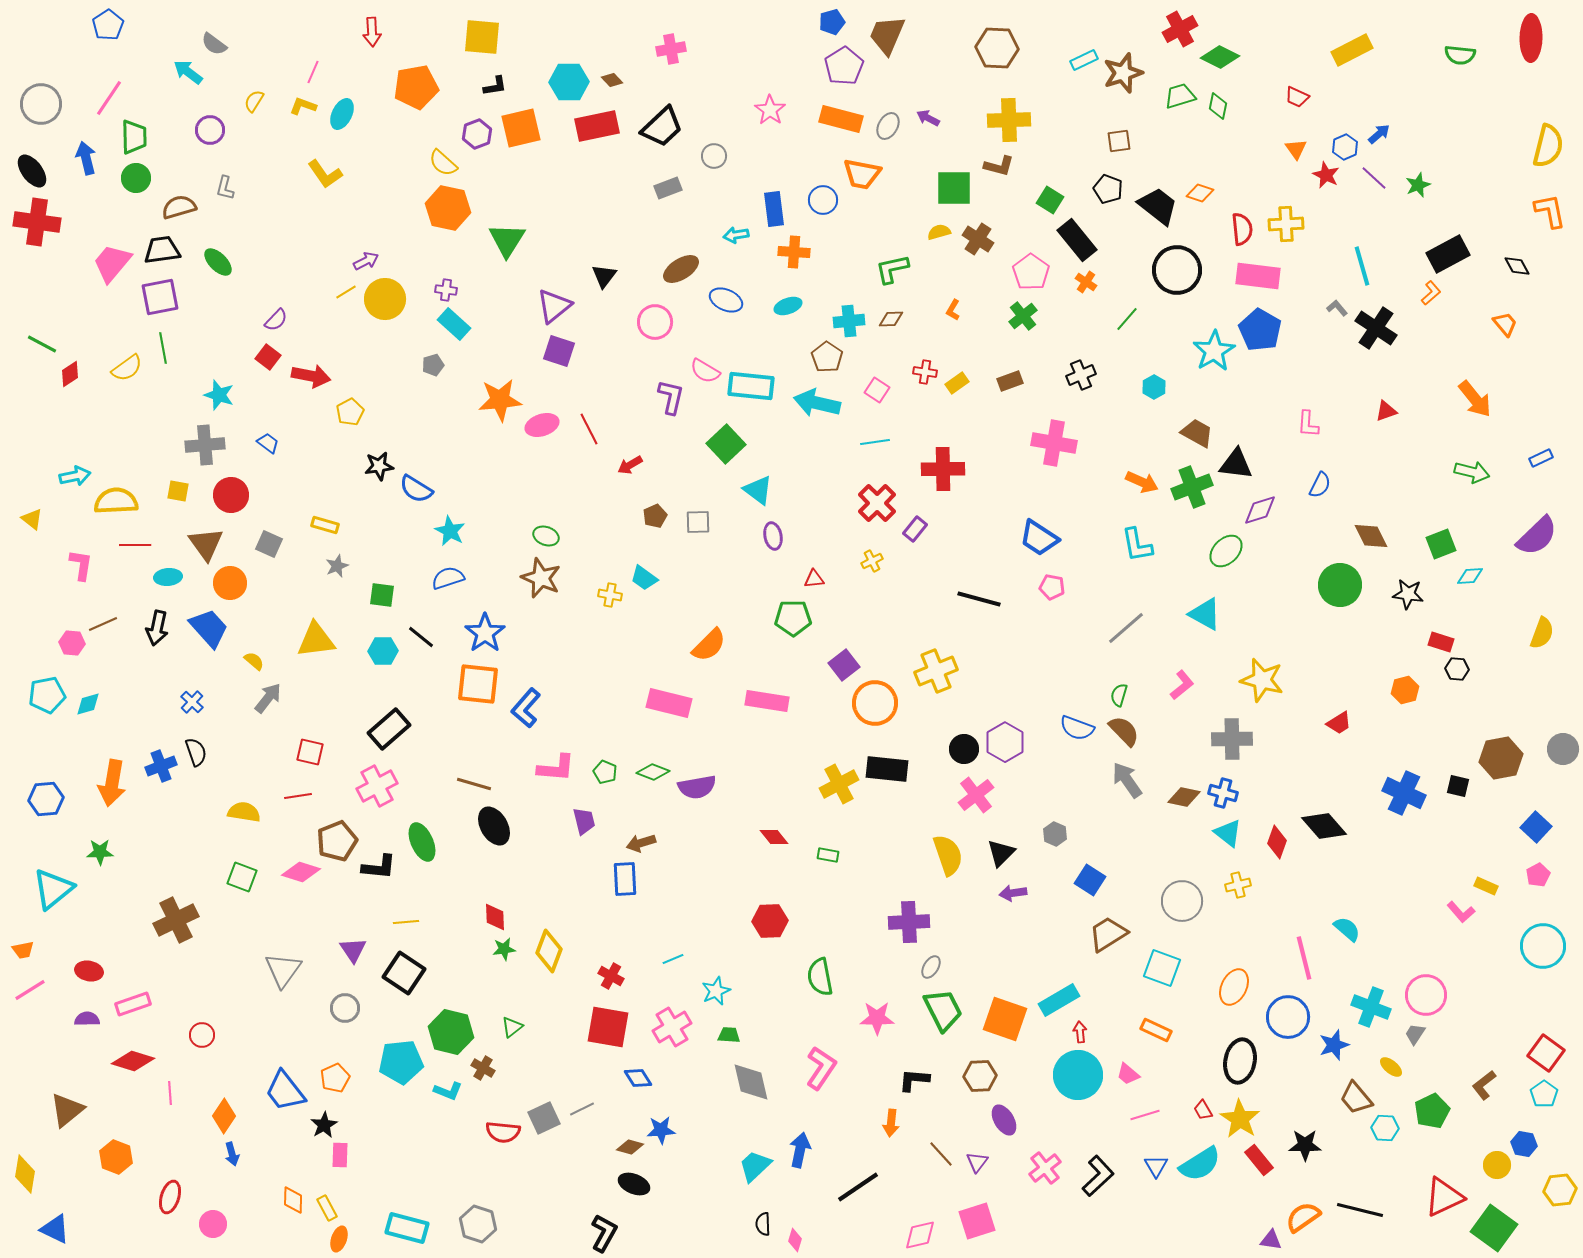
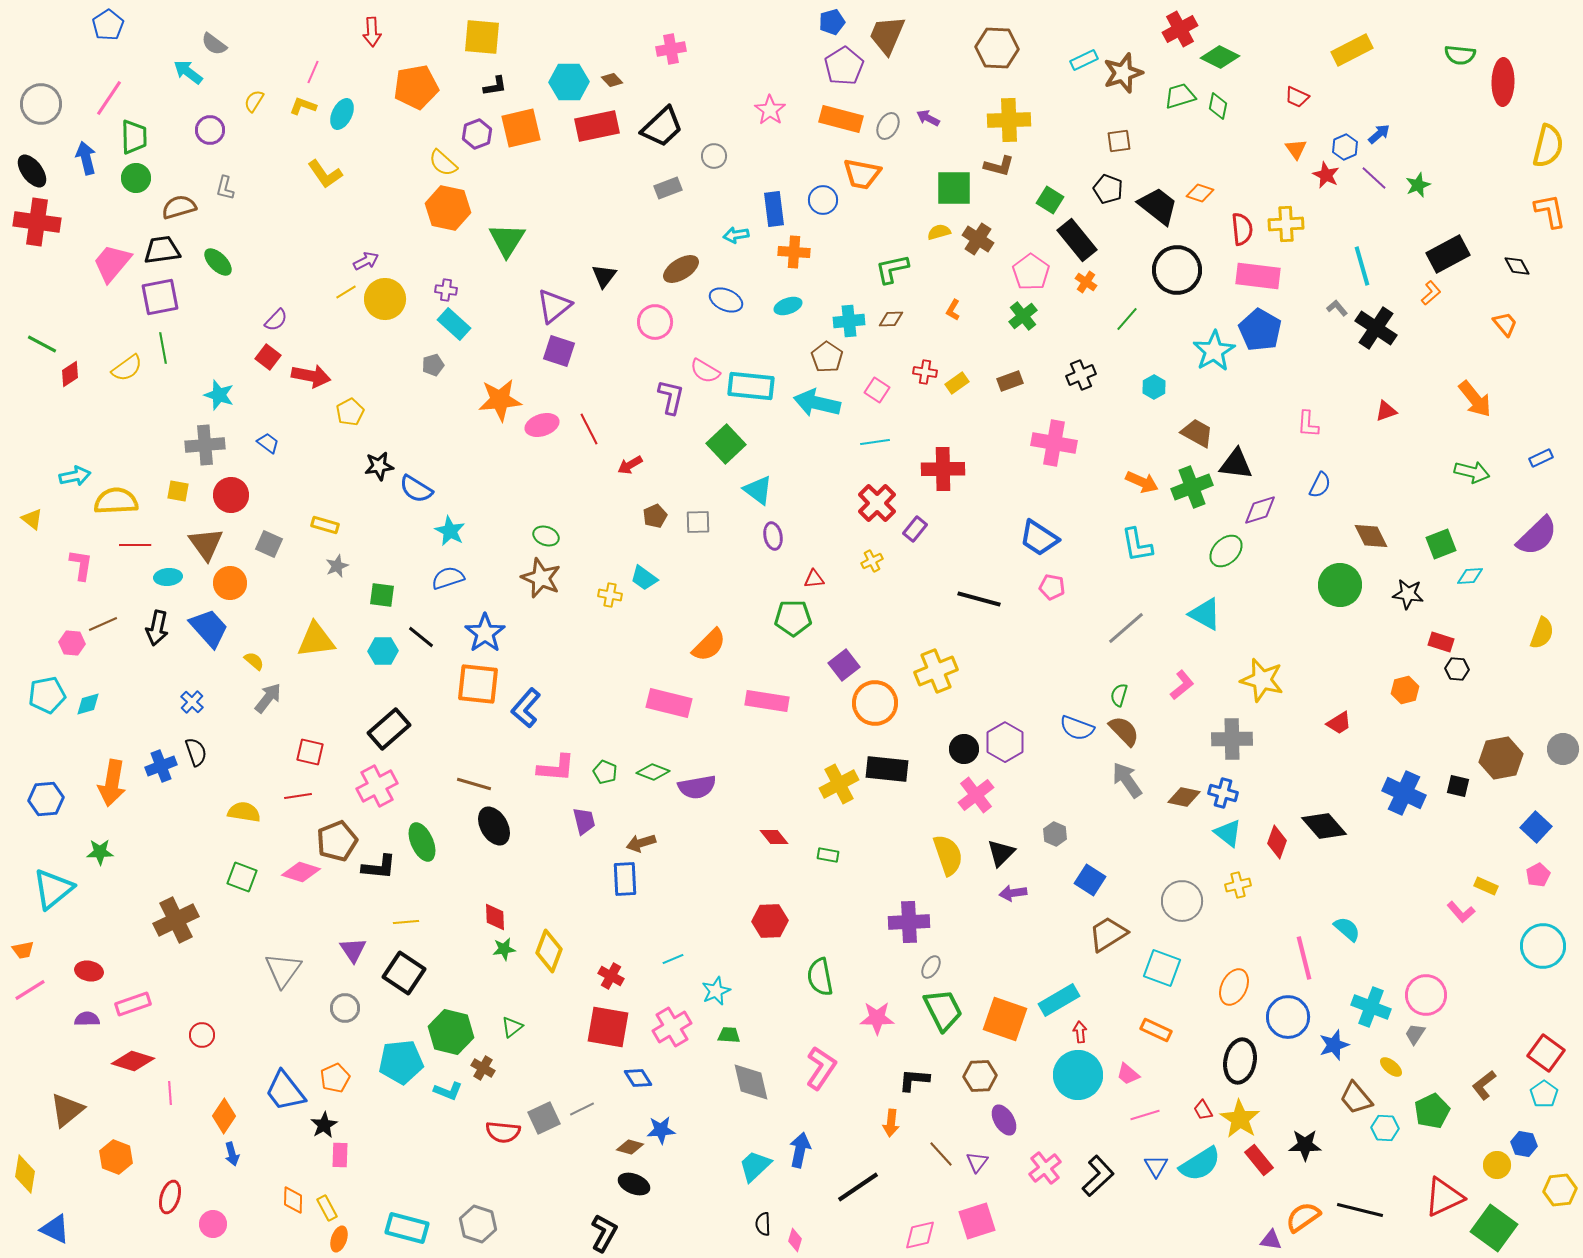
red ellipse at (1531, 38): moved 28 px left, 44 px down
